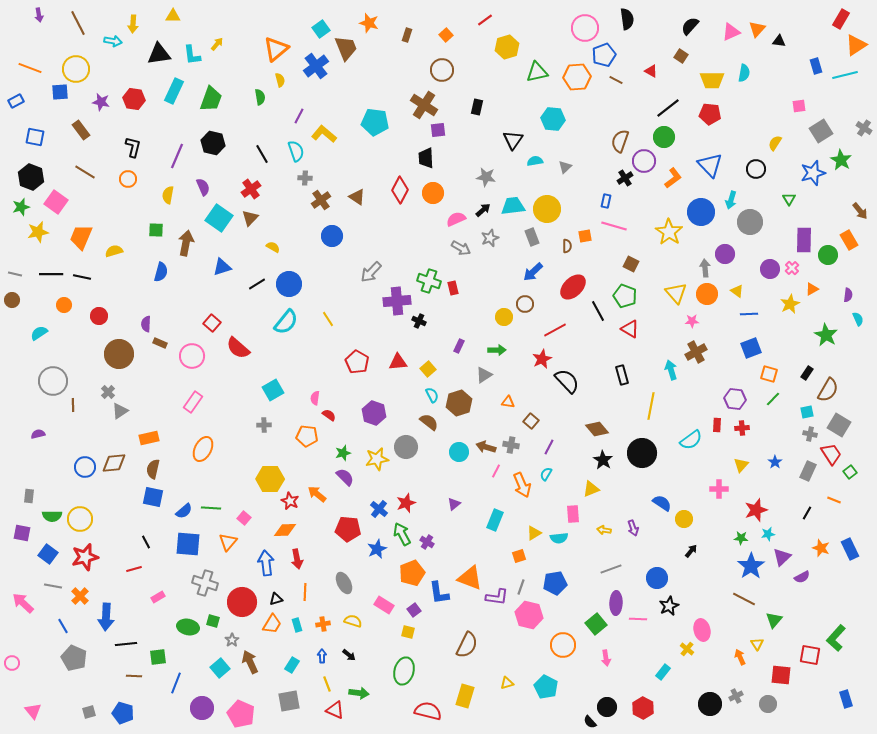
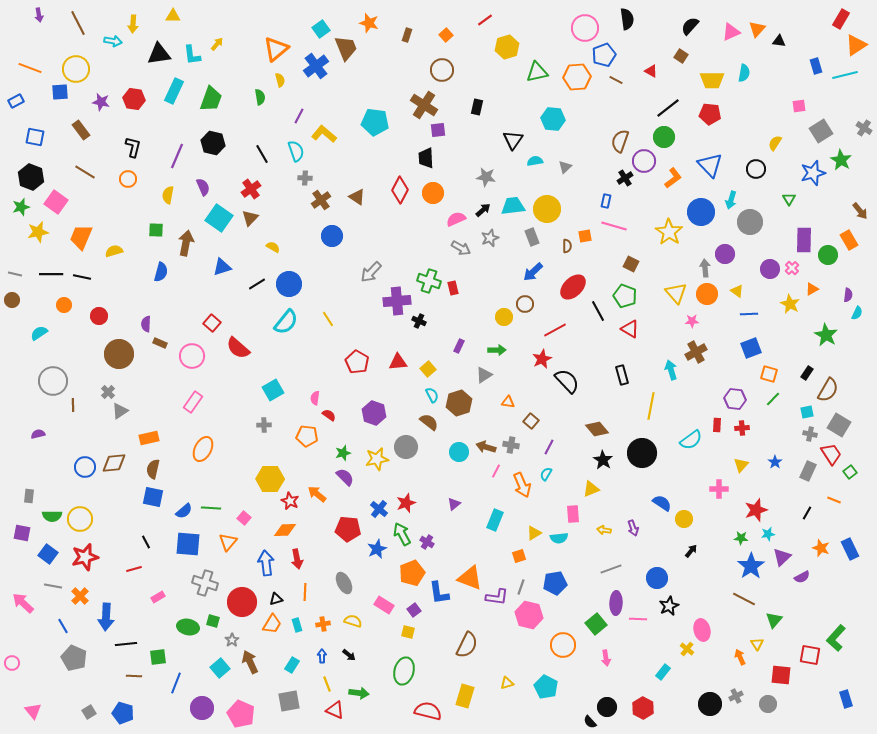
yellow star at (790, 304): rotated 18 degrees counterclockwise
cyan semicircle at (858, 319): moved 1 px left, 6 px up; rotated 48 degrees clockwise
gray square at (89, 712): rotated 16 degrees counterclockwise
